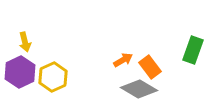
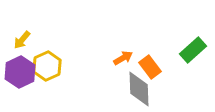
yellow arrow: moved 3 px left, 2 px up; rotated 54 degrees clockwise
green rectangle: rotated 28 degrees clockwise
orange arrow: moved 2 px up
yellow hexagon: moved 6 px left, 11 px up
gray diamond: rotated 57 degrees clockwise
